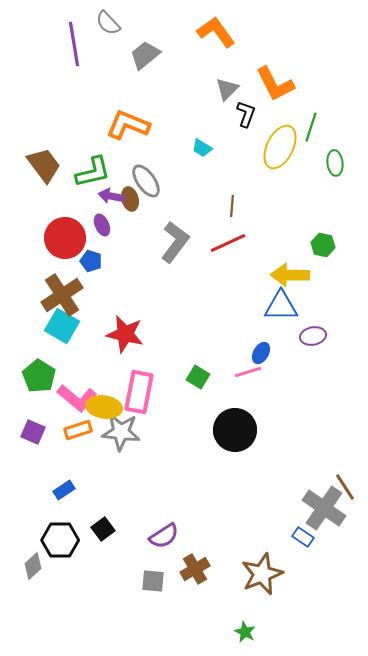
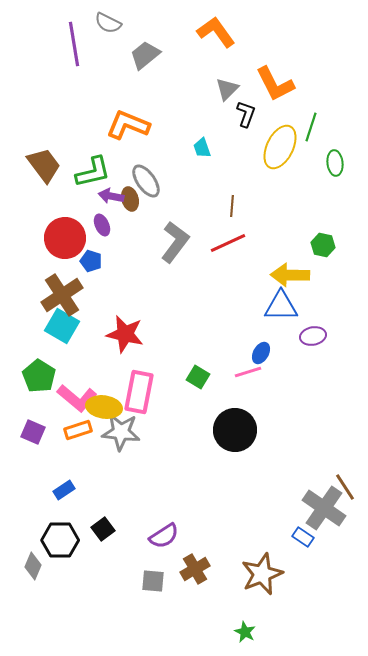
gray semicircle at (108, 23): rotated 20 degrees counterclockwise
cyan trapezoid at (202, 148): rotated 40 degrees clockwise
gray diamond at (33, 566): rotated 24 degrees counterclockwise
